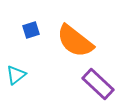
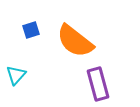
cyan triangle: rotated 10 degrees counterclockwise
purple rectangle: rotated 32 degrees clockwise
